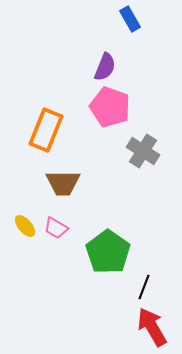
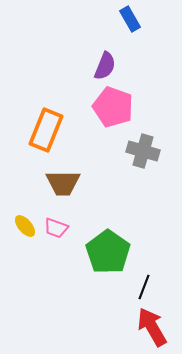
purple semicircle: moved 1 px up
pink pentagon: moved 3 px right
gray cross: rotated 16 degrees counterclockwise
pink trapezoid: rotated 10 degrees counterclockwise
